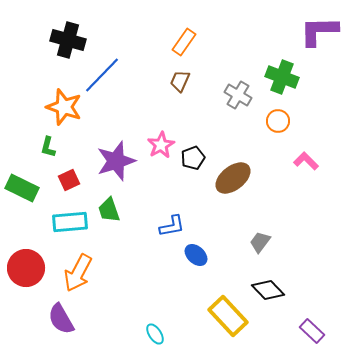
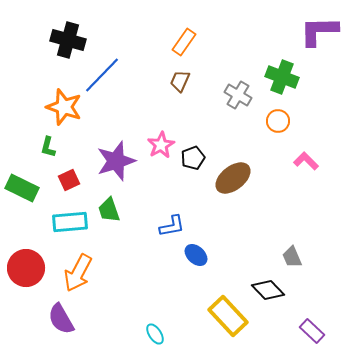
gray trapezoid: moved 32 px right, 15 px down; rotated 60 degrees counterclockwise
